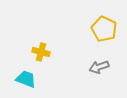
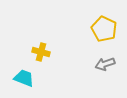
gray arrow: moved 6 px right, 3 px up
cyan trapezoid: moved 2 px left, 1 px up
